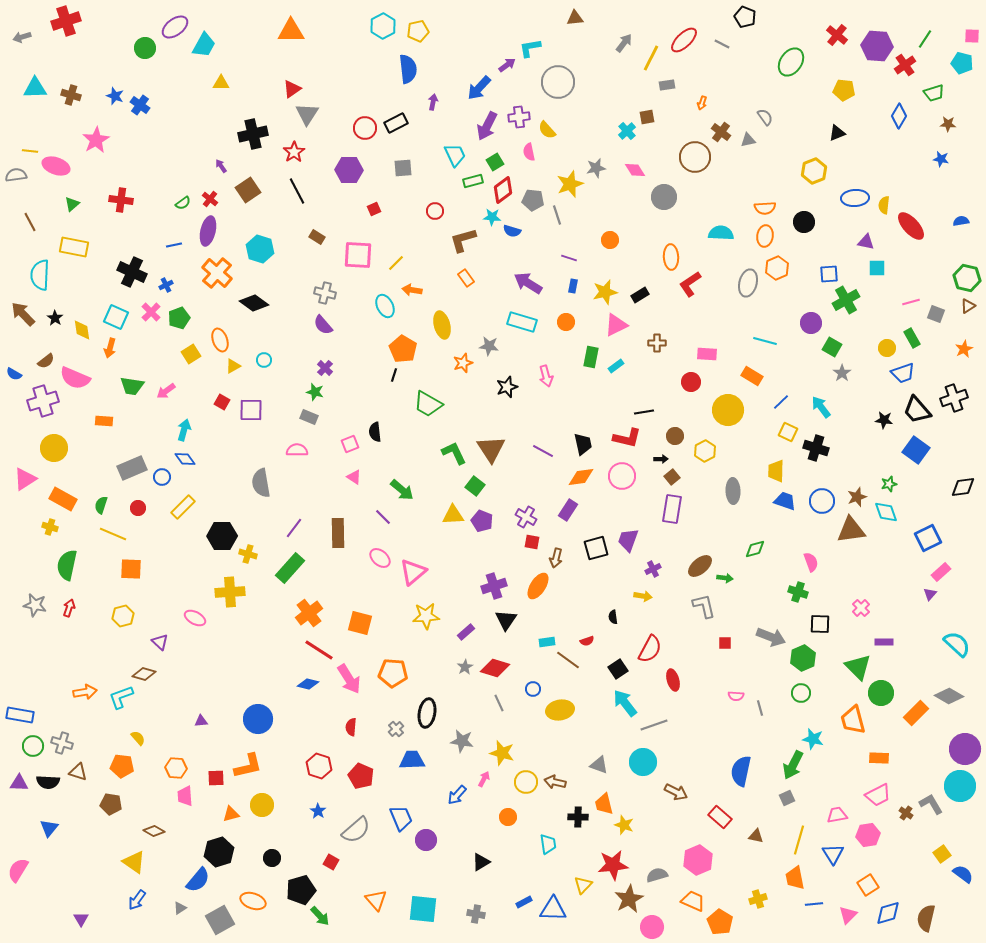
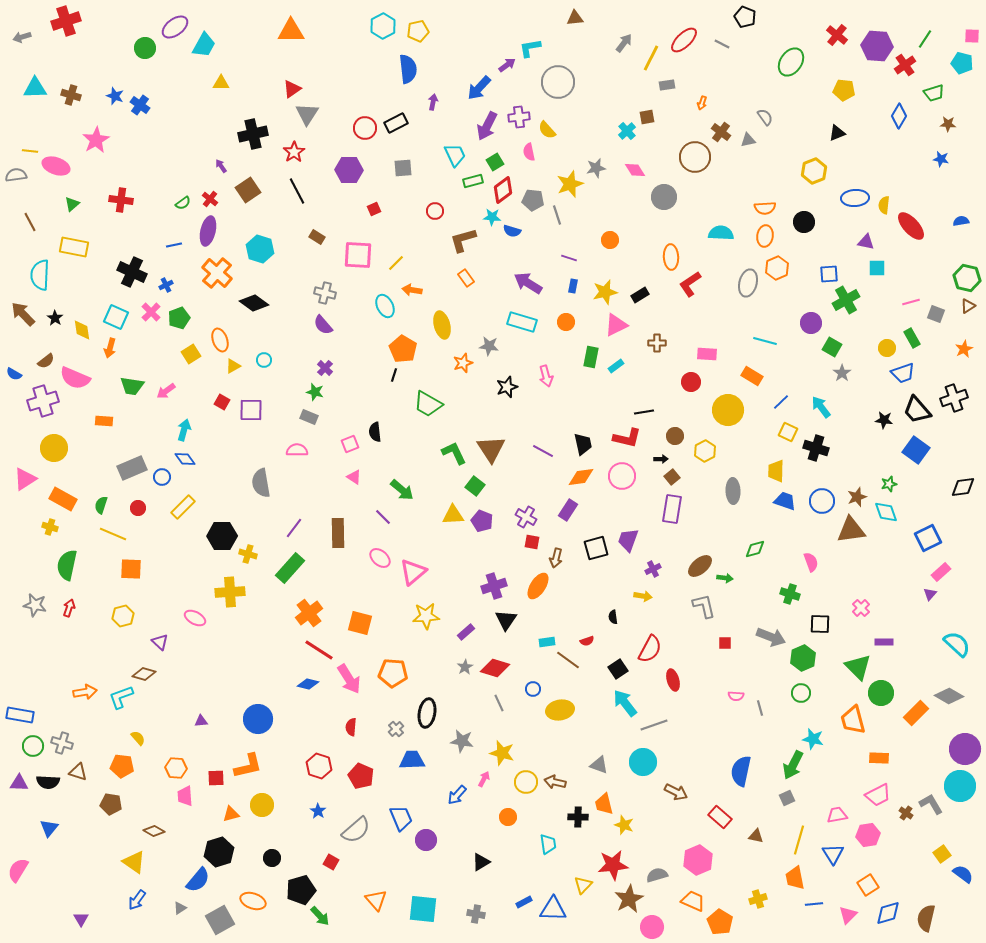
green cross at (798, 592): moved 8 px left, 2 px down
